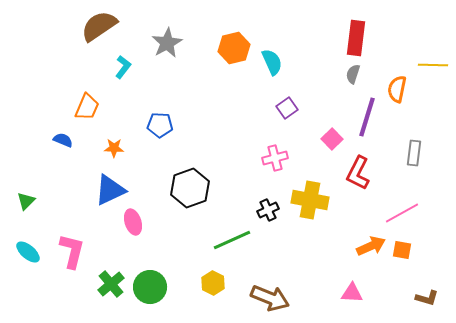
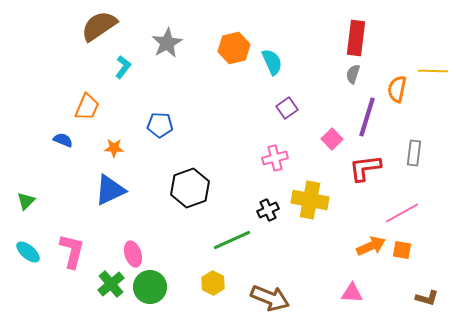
yellow line: moved 6 px down
red L-shape: moved 7 px right, 5 px up; rotated 56 degrees clockwise
pink ellipse: moved 32 px down
